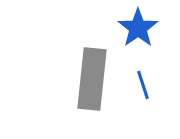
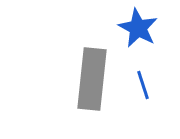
blue star: rotated 9 degrees counterclockwise
